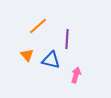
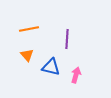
orange line: moved 9 px left, 3 px down; rotated 30 degrees clockwise
blue triangle: moved 7 px down
